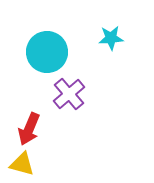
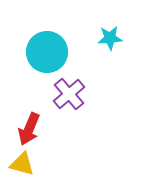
cyan star: moved 1 px left
